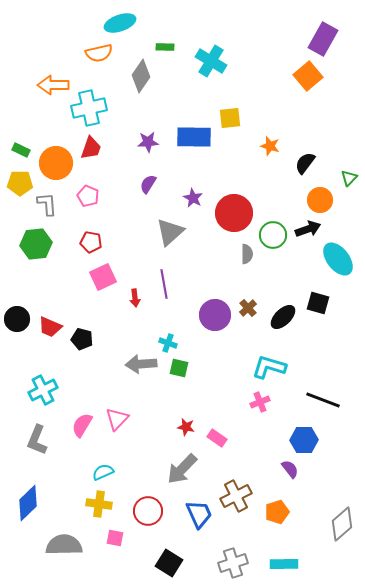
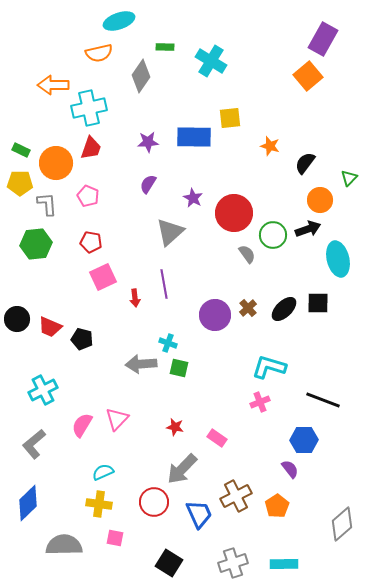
cyan ellipse at (120, 23): moved 1 px left, 2 px up
gray semicircle at (247, 254): rotated 36 degrees counterclockwise
cyan ellipse at (338, 259): rotated 24 degrees clockwise
black square at (318, 303): rotated 15 degrees counterclockwise
black ellipse at (283, 317): moved 1 px right, 8 px up
red star at (186, 427): moved 11 px left
gray L-shape at (37, 440): moved 3 px left, 4 px down; rotated 28 degrees clockwise
red circle at (148, 511): moved 6 px right, 9 px up
orange pentagon at (277, 512): moved 6 px up; rotated 15 degrees counterclockwise
